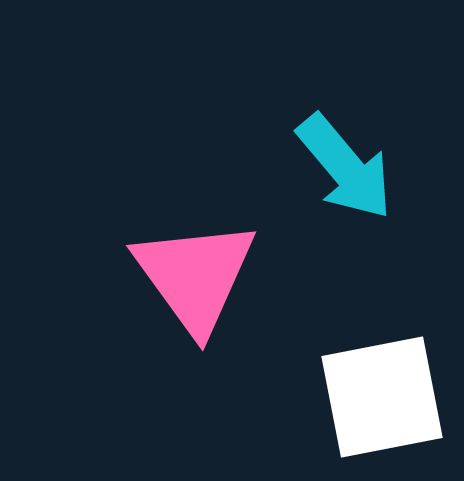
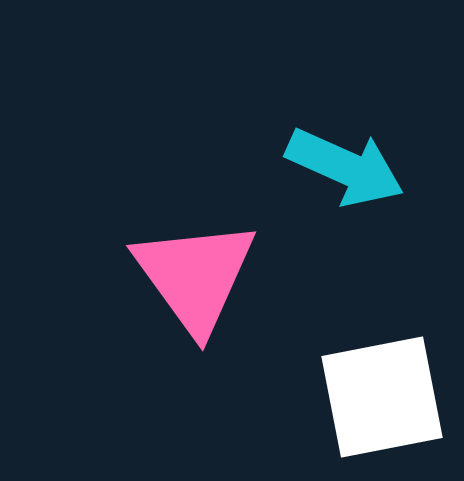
cyan arrow: rotated 26 degrees counterclockwise
